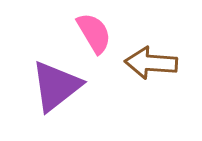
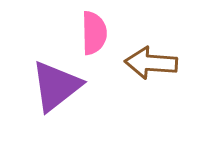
pink semicircle: rotated 30 degrees clockwise
